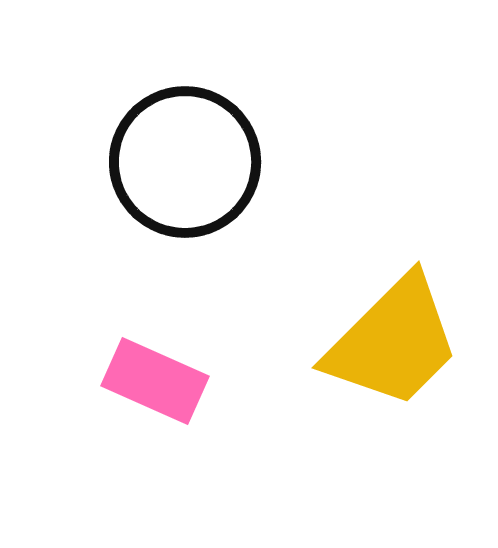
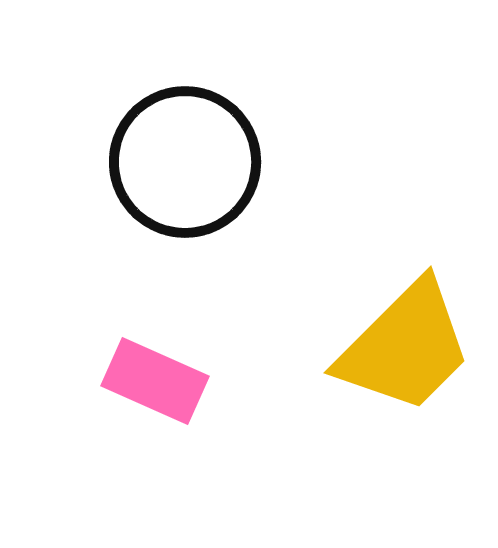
yellow trapezoid: moved 12 px right, 5 px down
